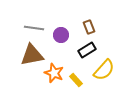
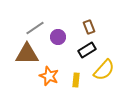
gray line: moved 1 px right; rotated 42 degrees counterclockwise
purple circle: moved 3 px left, 2 px down
brown triangle: moved 5 px left, 1 px up; rotated 10 degrees clockwise
orange star: moved 5 px left, 3 px down
yellow rectangle: rotated 48 degrees clockwise
